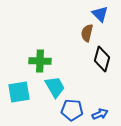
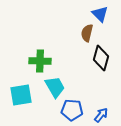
black diamond: moved 1 px left, 1 px up
cyan square: moved 2 px right, 3 px down
blue arrow: moved 1 px right, 1 px down; rotated 28 degrees counterclockwise
